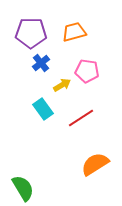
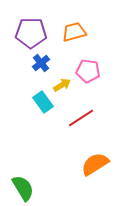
pink pentagon: moved 1 px right
cyan rectangle: moved 7 px up
